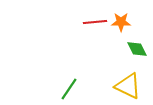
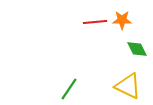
orange star: moved 1 px right, 2 px up
